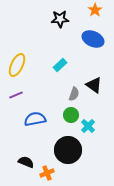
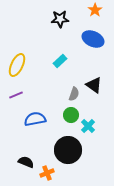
cyan rectangle: moved 4 px up
